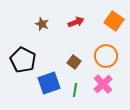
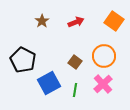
brown star: moved 3 px up; rotated 16 degrees clockwise
orange circle: moved 2 px left
brown square: moved 1 px right
blue square: rotated 10 degrees counterclockwise
